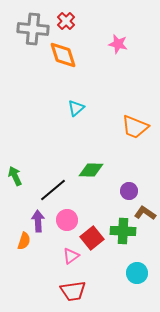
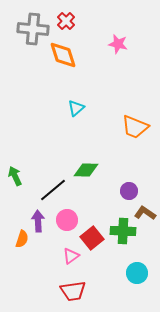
green diamond: moved 5 px left
orange semicircle: moved 2 px left, 2 px up
